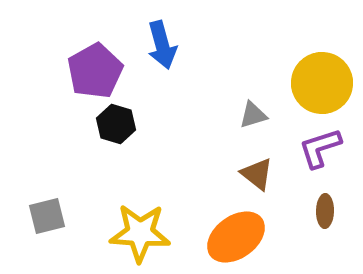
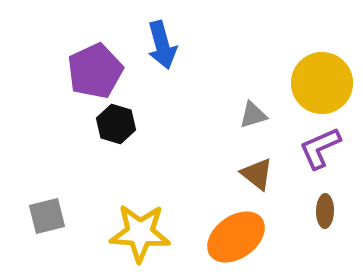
purple pentagon: rotated 4 degrees clockwise
purple L-shape: rotated 6 degrees counterclockwise
